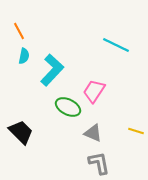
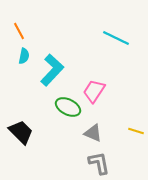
cyan line: moved 7 px up
